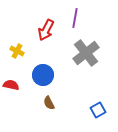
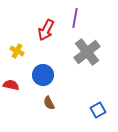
gray cross: moved 1 px right, 1 px up
